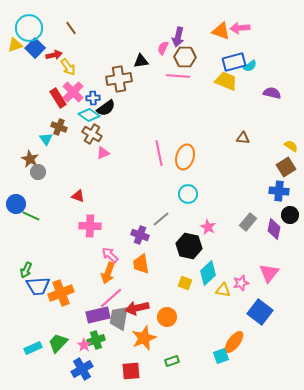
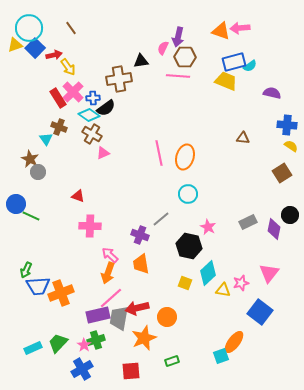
brown square at (286, 167): moved 4 px left, 6 px down
blue cross at (279, 191): moved 8 px right, 66 px up
gray rectangle at (248, 222): rotated 24 degrees clockwise
